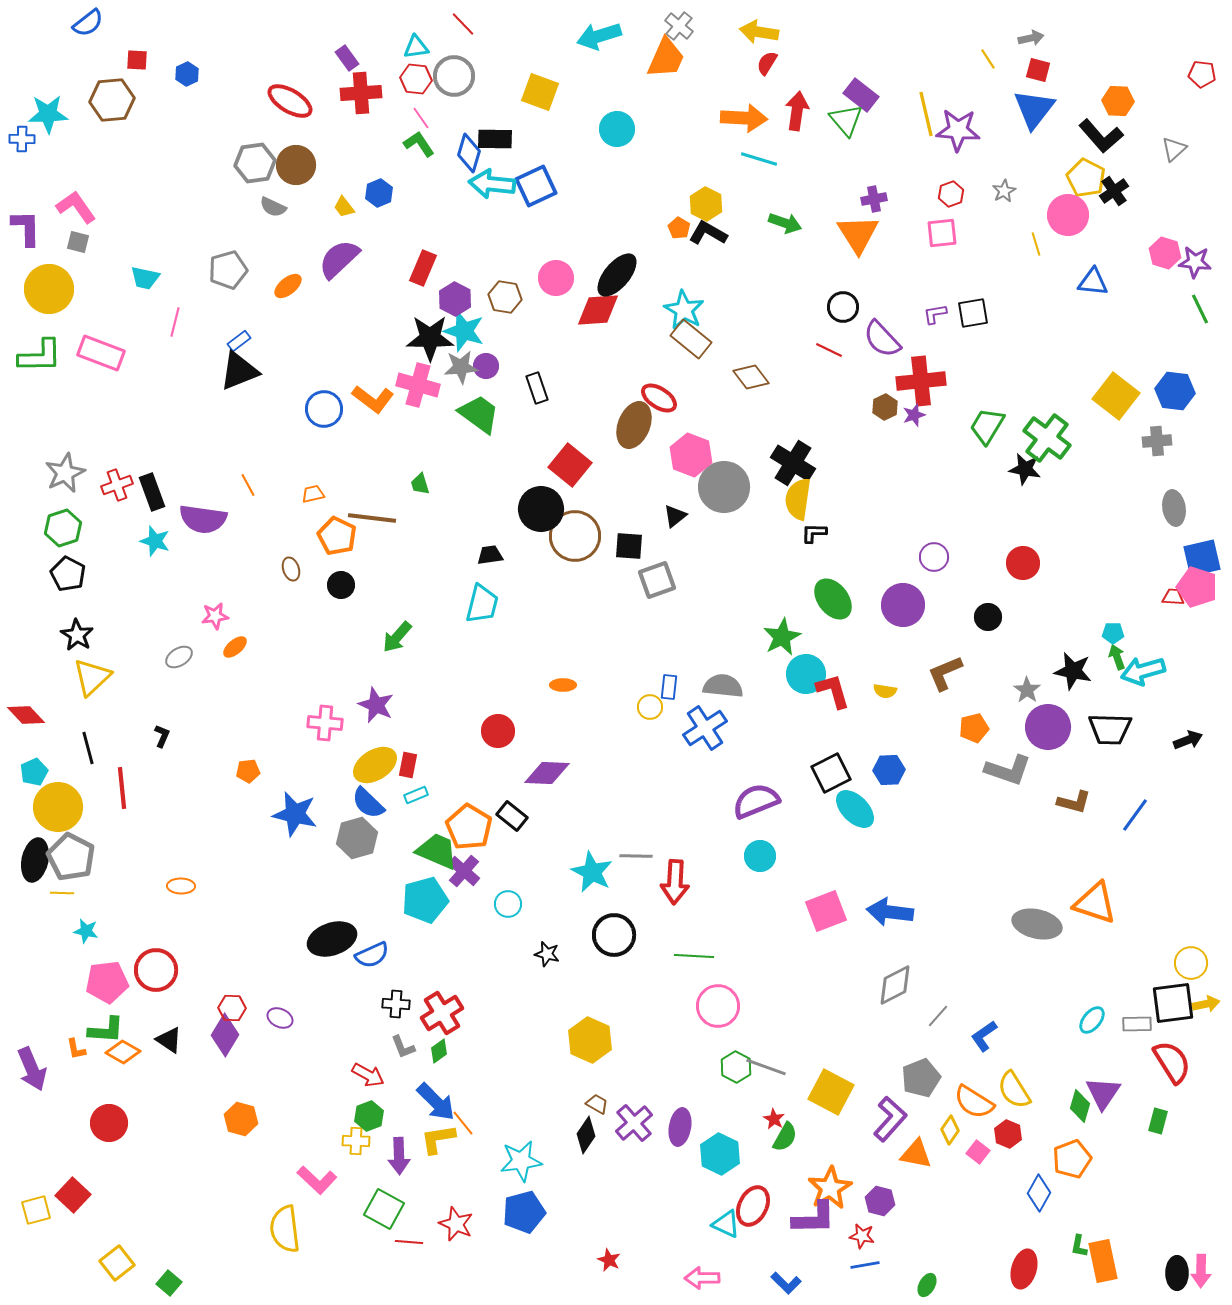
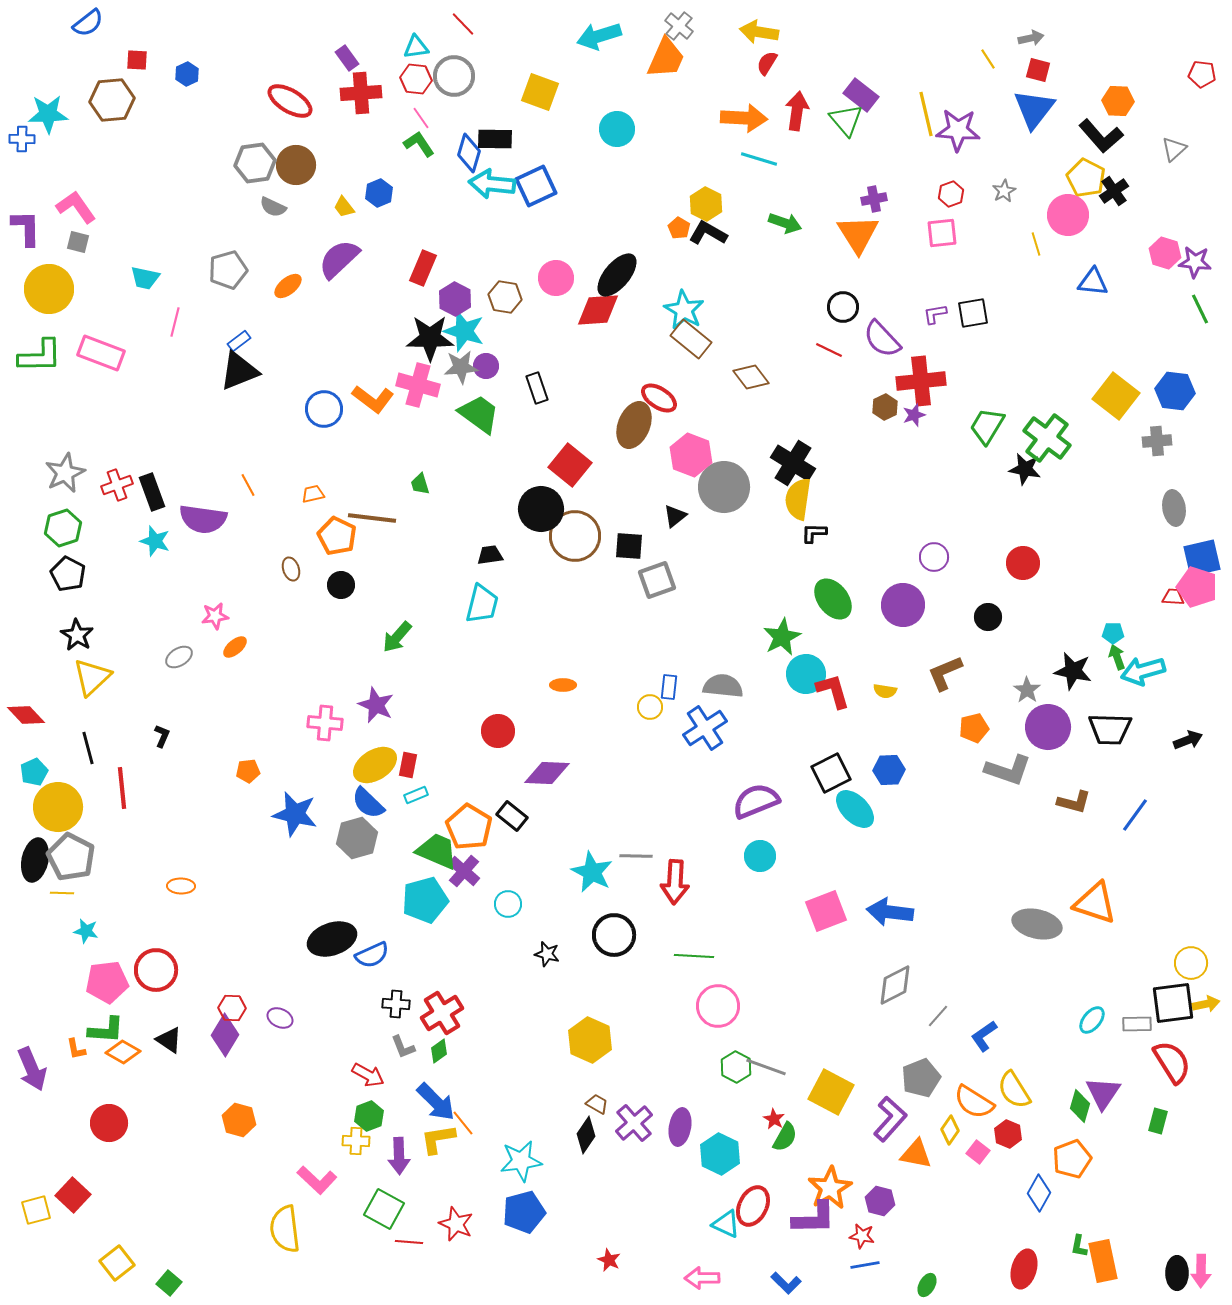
orange hexagon at (241, 1119): moved 2 px left, 1 px down
